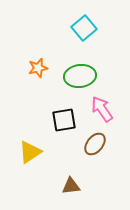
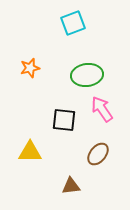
cyan square: moved 11 px left, 5 px up; rotated 20 degrees clockwise
orange star: moved 8 px left
green ellipse: moved 7 px right, 1 px up
black square: rotated 15 degrees clockwise
brown ellipse: moved 3 px right, 10 px down
yellow triangle: rotated 35 degrees clockwise
